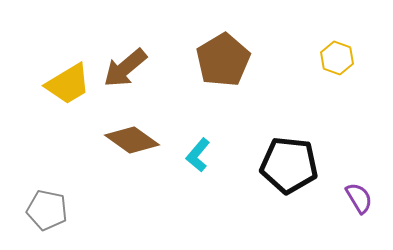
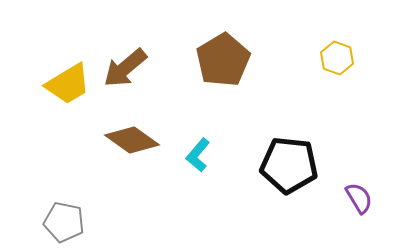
gray pentagon: moved 17 px right, 12 px down
